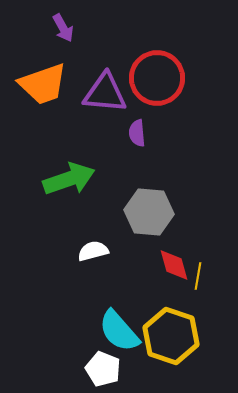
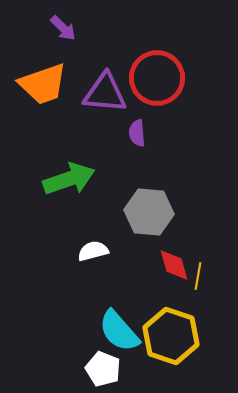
purple arrow: rotated 16 degrees counterclockwise
